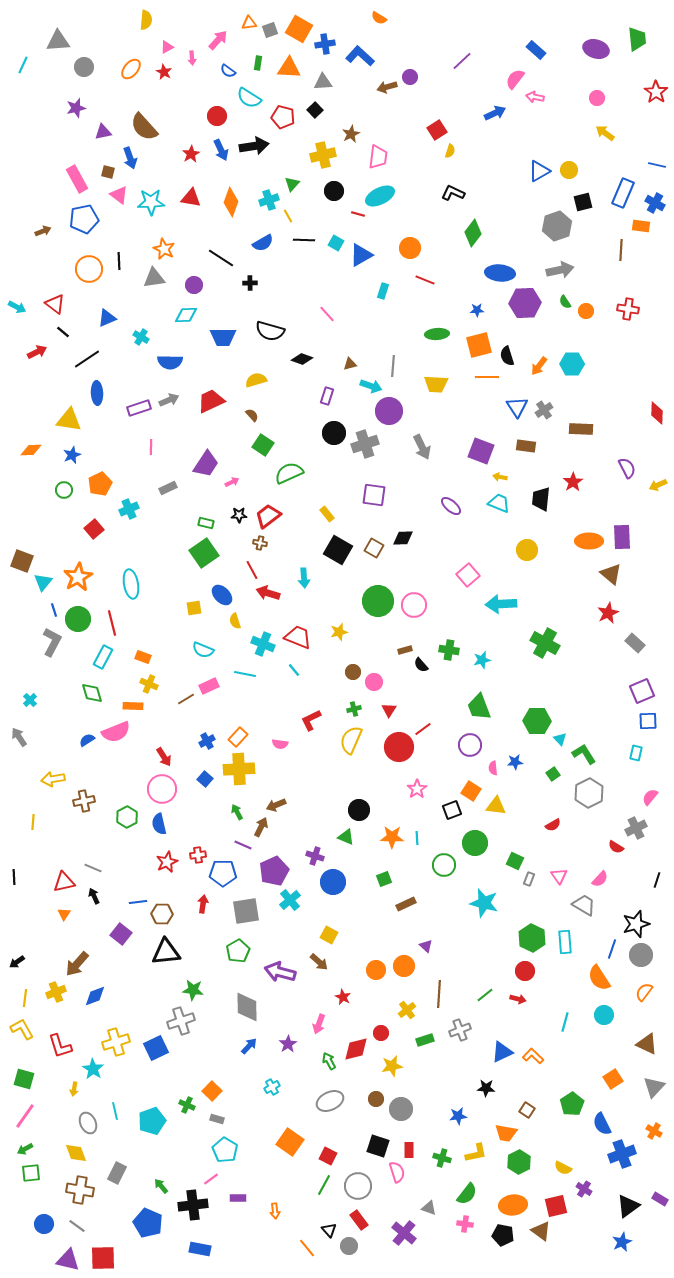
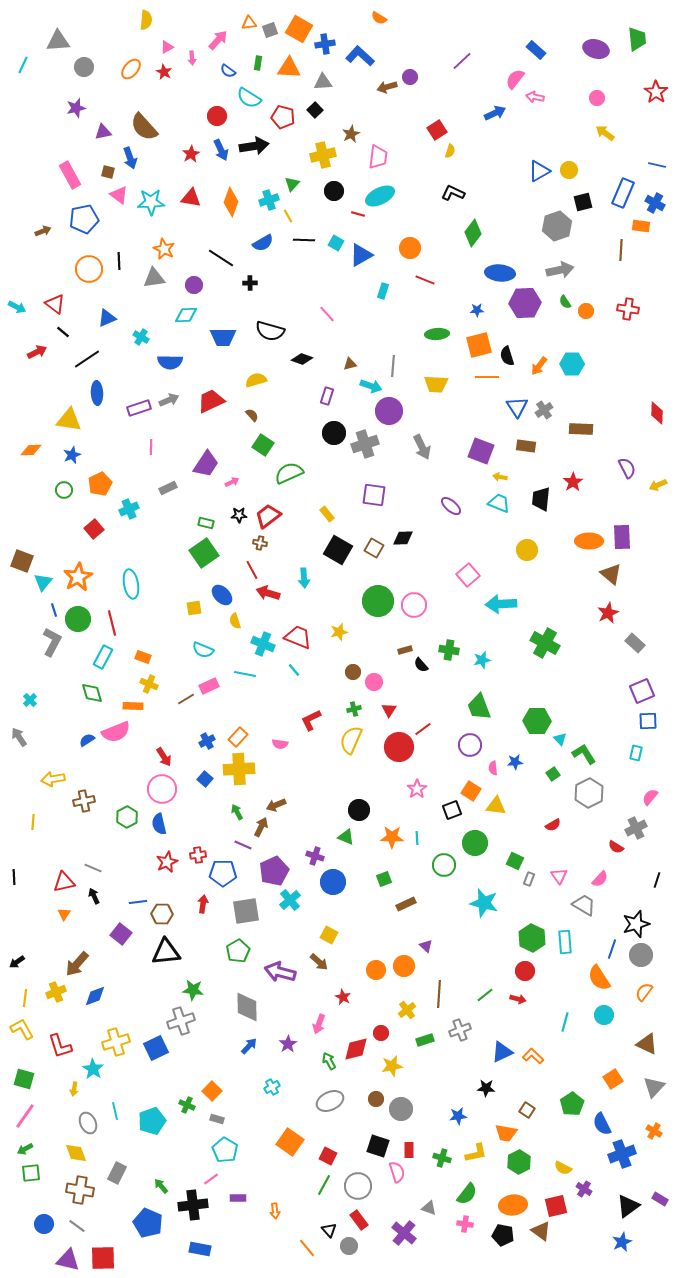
pink rectangle at (77, 179): moved 7 px left, 4 px up
